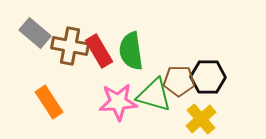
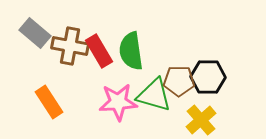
yellow cross: moved 1 px down
